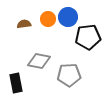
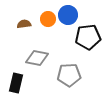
blue circle: moved 2 px up
gray diamond: moved 2 px left, 3 px up
black rectangle: rotated 24 degrees clockwise
